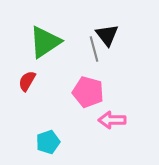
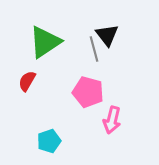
pink arrow: rotated 76 degrees counterclockwise
cyan pentagon: moved 1 px right, 1 px up
